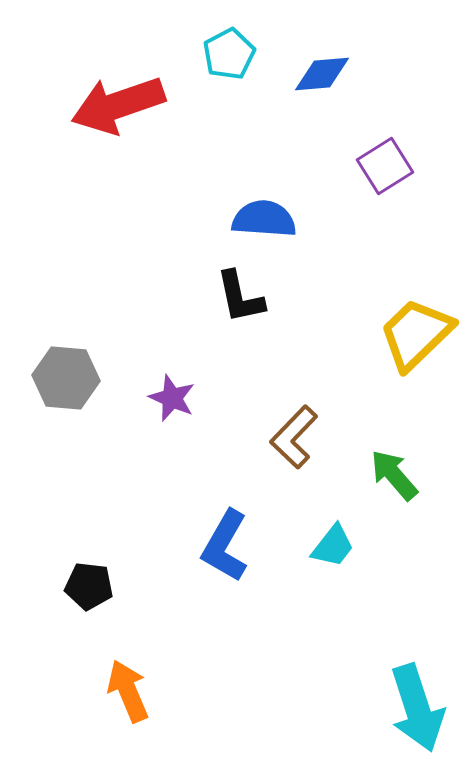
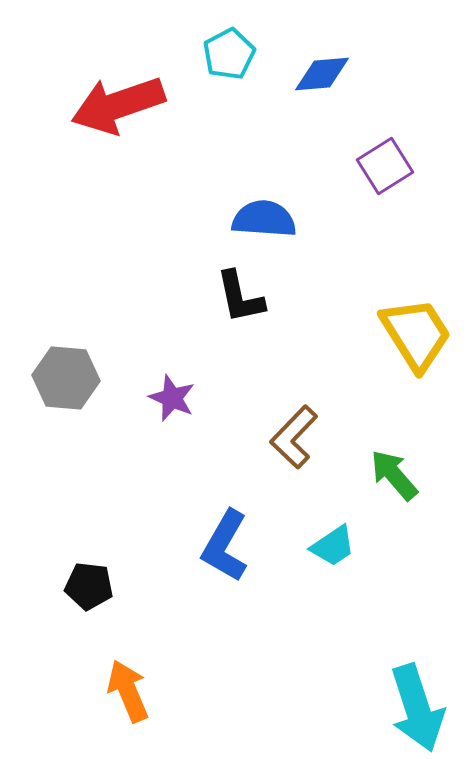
yellow trapezoid: rotated 102 degrees clockwise
cyan trapezoid: rotated 18 degrees clockwise
